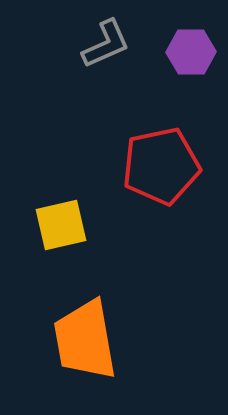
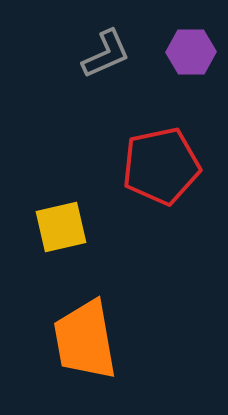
gray L-shape: moved 10 px down
yellow square: moved 2 px down
